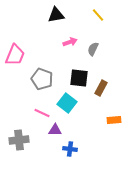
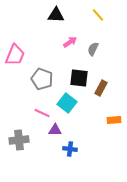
black triangle: rotated 12 degrees clockwise
pink arrow: rotated 16 degrees counterclockwise
